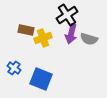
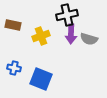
black cross: rotated 20 degrees clockwise
brown rectangle: moved 13 px left, 5 px up
purple arrow: rotated 12 degrees counterclockwise
yellow cross: moved 2 px left, 2 px up
blue cross: rotated 24 degrees counterclockwise
